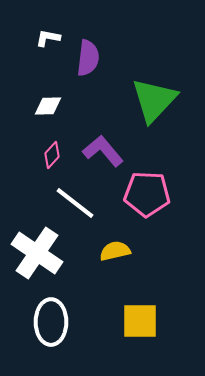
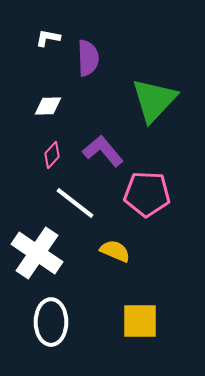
purple semicircle: rotated 9 degrees counterclockwise
yellow semicircle: rotated 36 degrees clockwise
